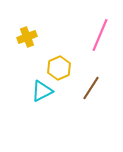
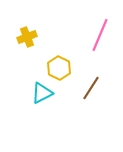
yellow hexagon: rotated 10 degrees counterclockwise
cyan triangle: moved 2 px down
